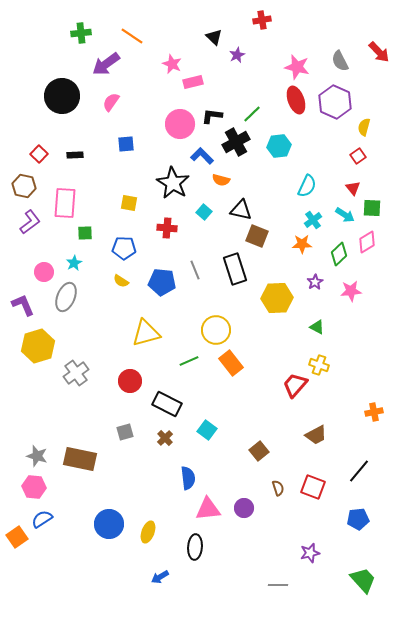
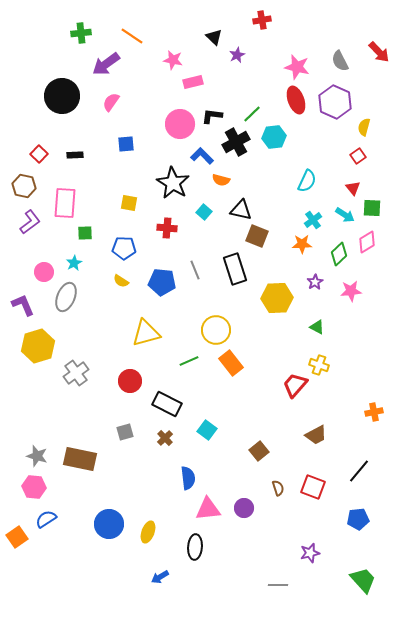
pink star at (172, 64): moved 1 px right, 4 px up; rotated 12 degrees counterclockwise
cyan hexagon at (279, 146): moved 5 px left, 9 px up
cyan semicircle at (307, 186): moved 5 px up
blue semicircle at (42, 519): moved 4 px right
